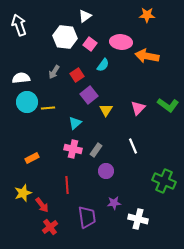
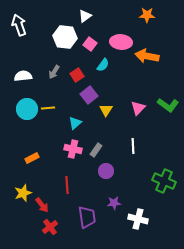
white semicircle: moved 2 px right, 2 px up
cyan circle: moved 7 px down
white line: rotated 21 degrees clockwise
